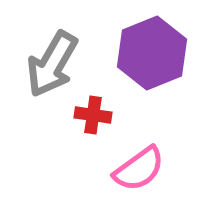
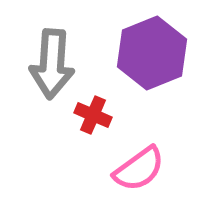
gray arrow: rotated 26 degrees counterclockwise
red cross: rotated 15 degrees clockwise
